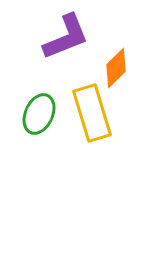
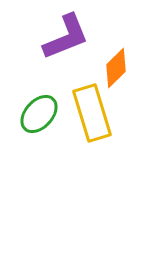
green ellipse: rotated 18 degrees clockwise
